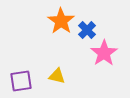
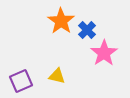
purple square: rotated 15 degrees counterclockwise
